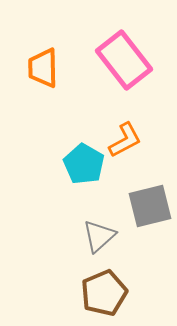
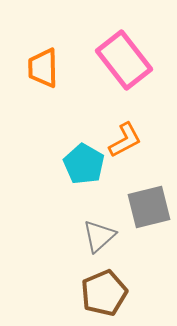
gray square: moved 1 px left, 1 px down
